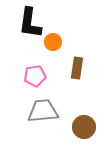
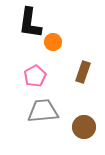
brown rectangle: moved 6 px right, 4 px down; rotated 10 degrees clockwise
pink pentagon: rotated 20 degrees counterclockwise
